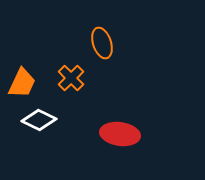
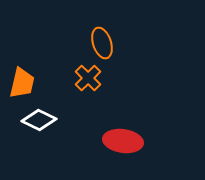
orange cross: moved 17 px right
orange trapezoid: rotated 12 degrees counterclockwise
red ellipse: moved 3 px right, 7 px down
